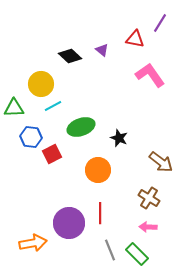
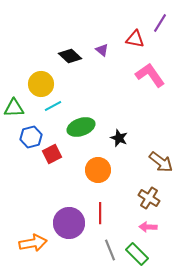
blue hexagon: rotated 20 degrees counterclockwise
